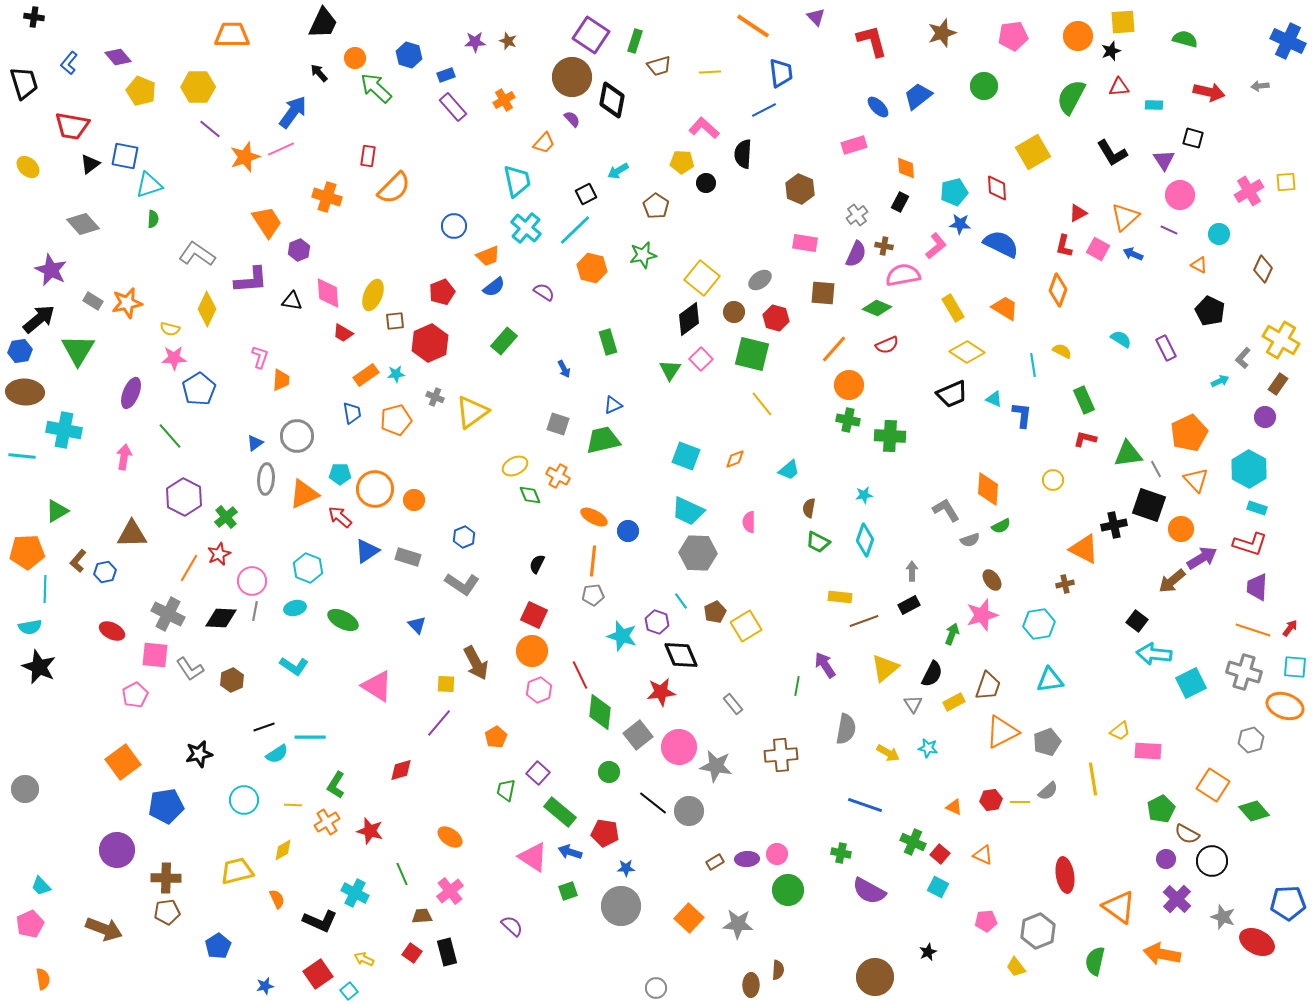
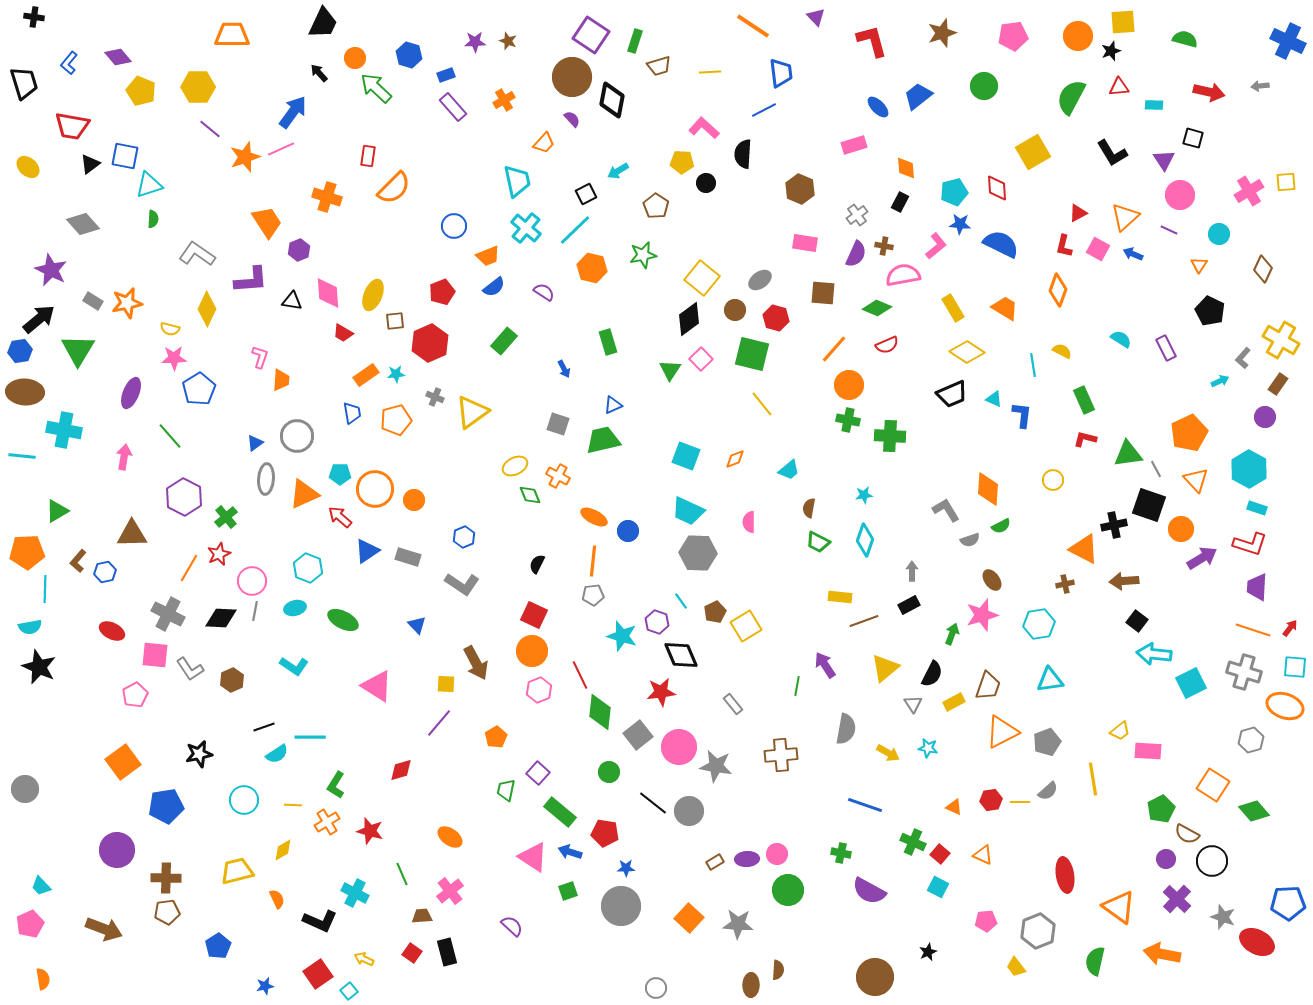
orange triangle at (1199, 265): rotated 36 degrees clockwise
brown circle at (734, 312): moved 1 px right, 2 px up
brown arrow at (1172, 581): moved 48 px left; rotated 36 degrees clockwise
